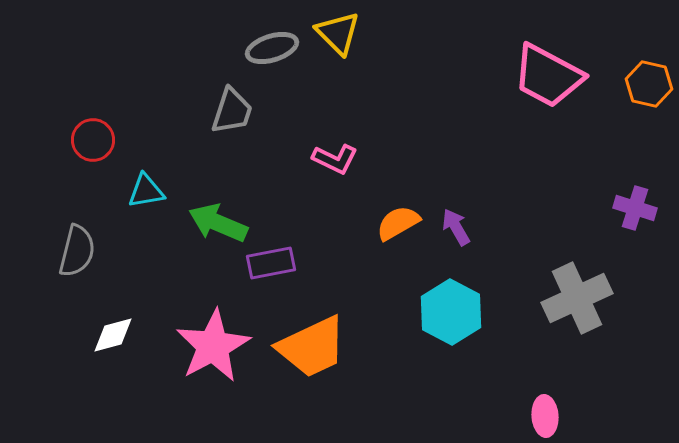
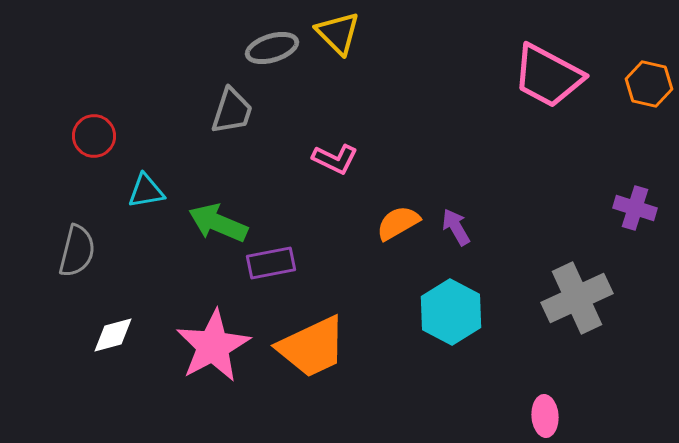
red circle: moved 1 px right, 4 px up
